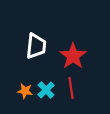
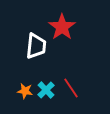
red star: moved 11 px left, 29 px up
red line: rotated 25 degrees counterclockwise
